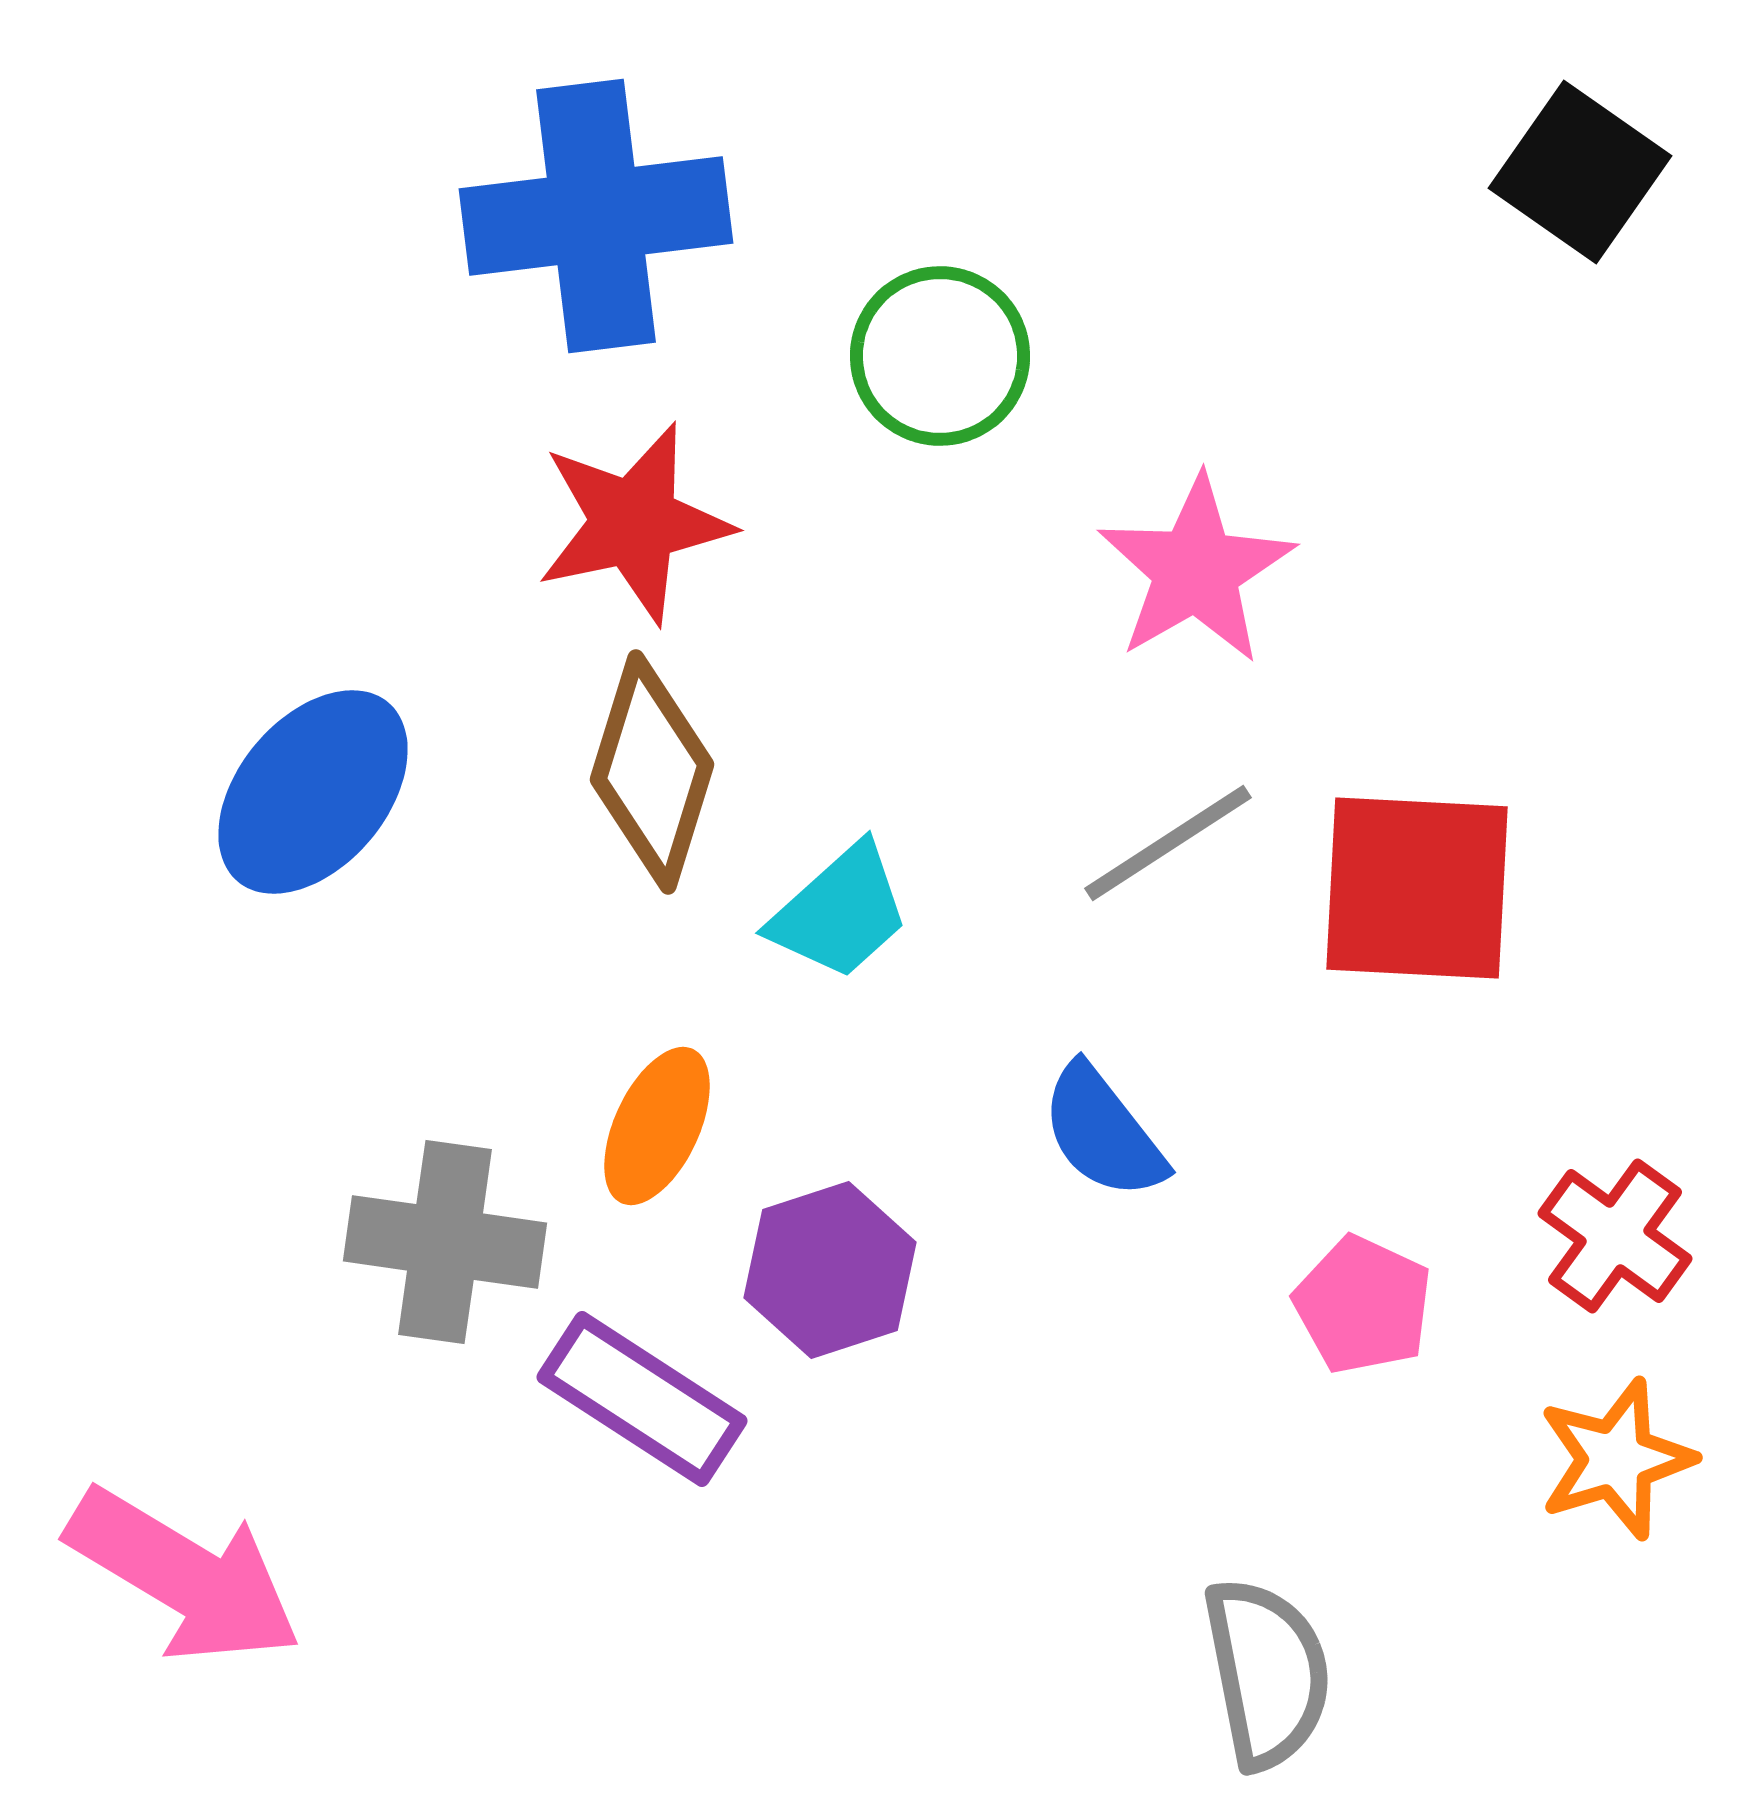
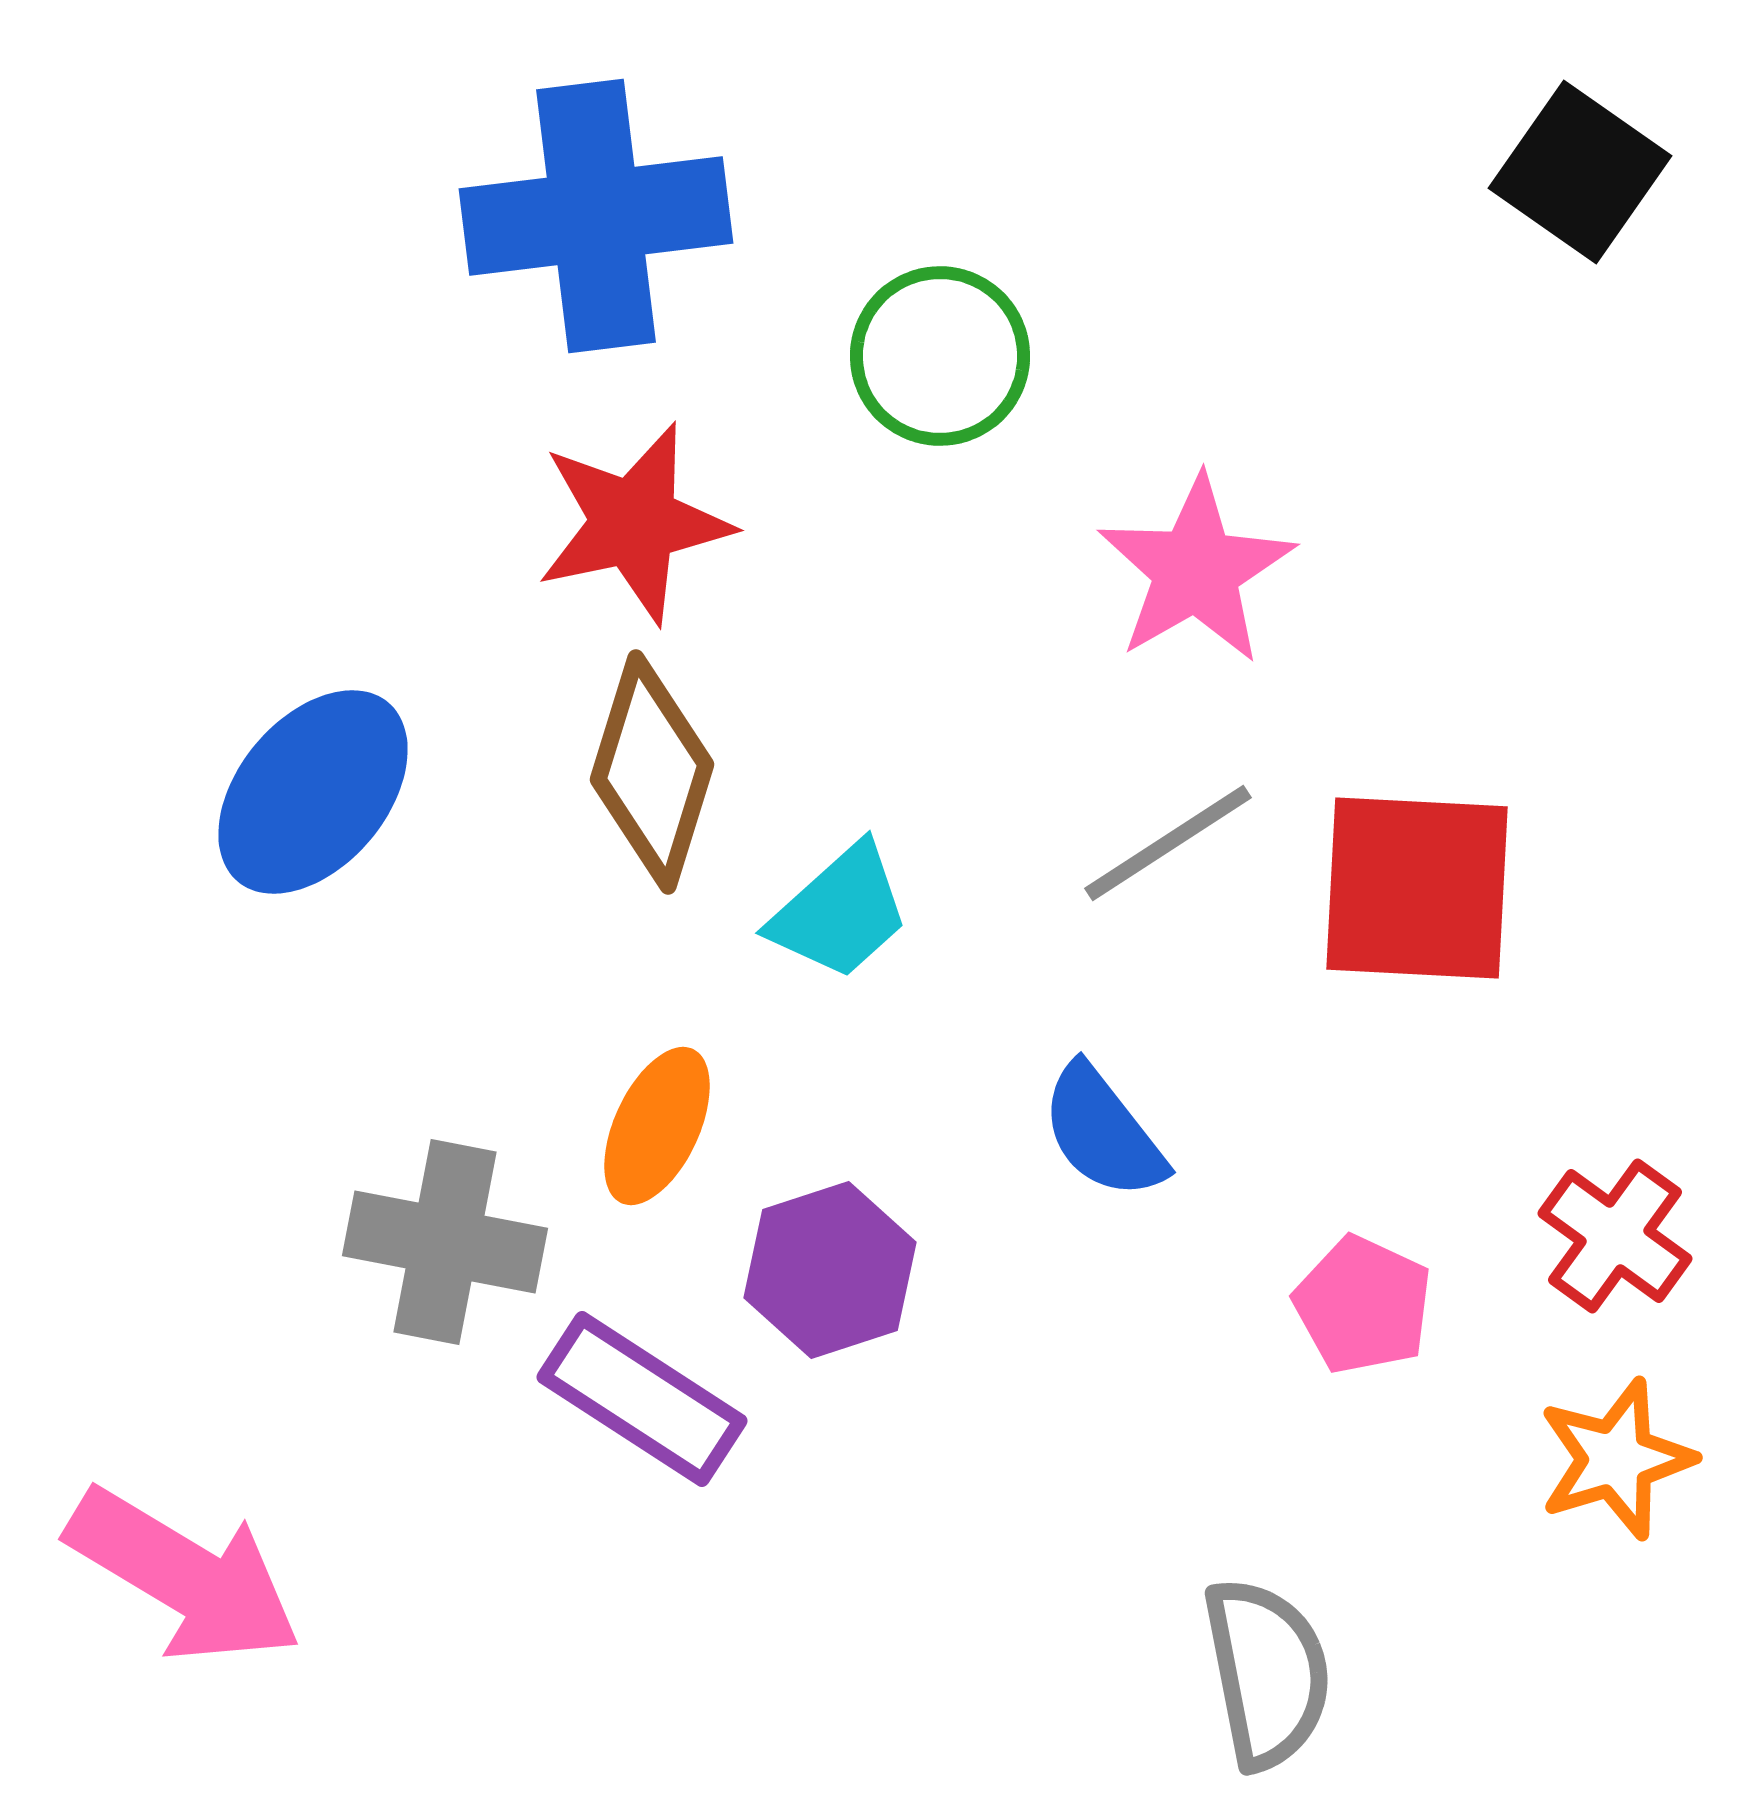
gray cross: rotated 3 degrees clockwise
